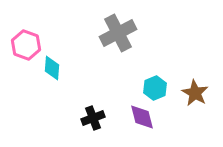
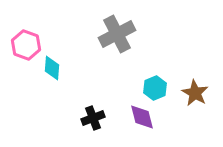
gray cross: moved 1 px left, 1 px down
